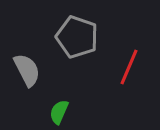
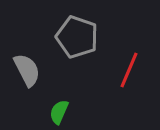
red line: moved 3 px down
